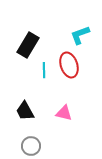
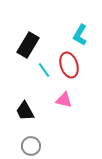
cyan L-shape: rotated 40 degrees counterclockwise
cyan line: rotated 35 degrees counterclockwise
pink triangle: moved 13 px up
